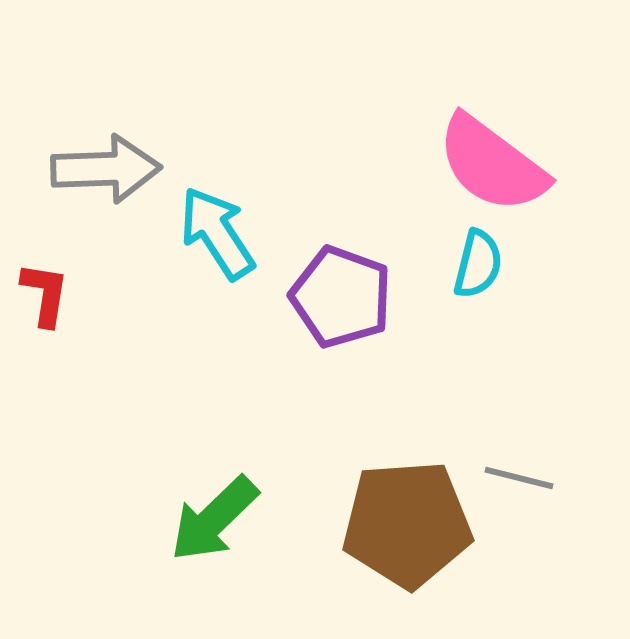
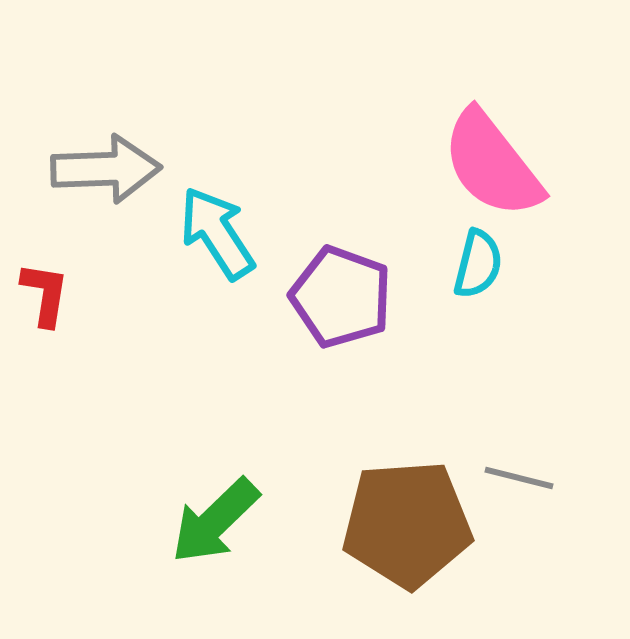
pink semicircle: rotated 15 degrees clockwise
green arrow: moved 1 px right, 2 px down
